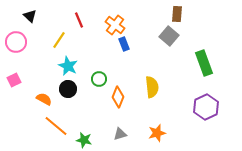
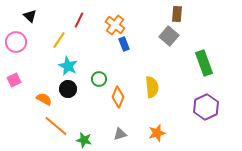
red line: rotated 49 degrees clockwise
